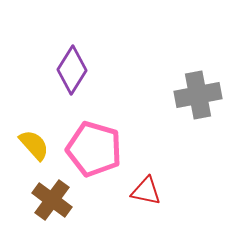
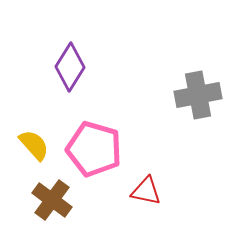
purple diamond: moved 2 px left, 3 px up
